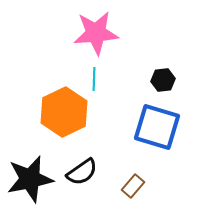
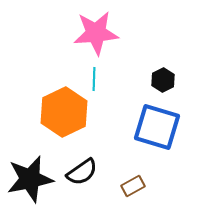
black hexagon: rotated 20 degrees counterclockwise
brown rectangle: rotated 20 degrees clockwise
